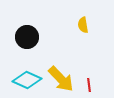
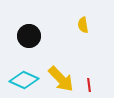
black circle: moved 2 px right, 1 px up
cyan diamond: moved 3 px left
